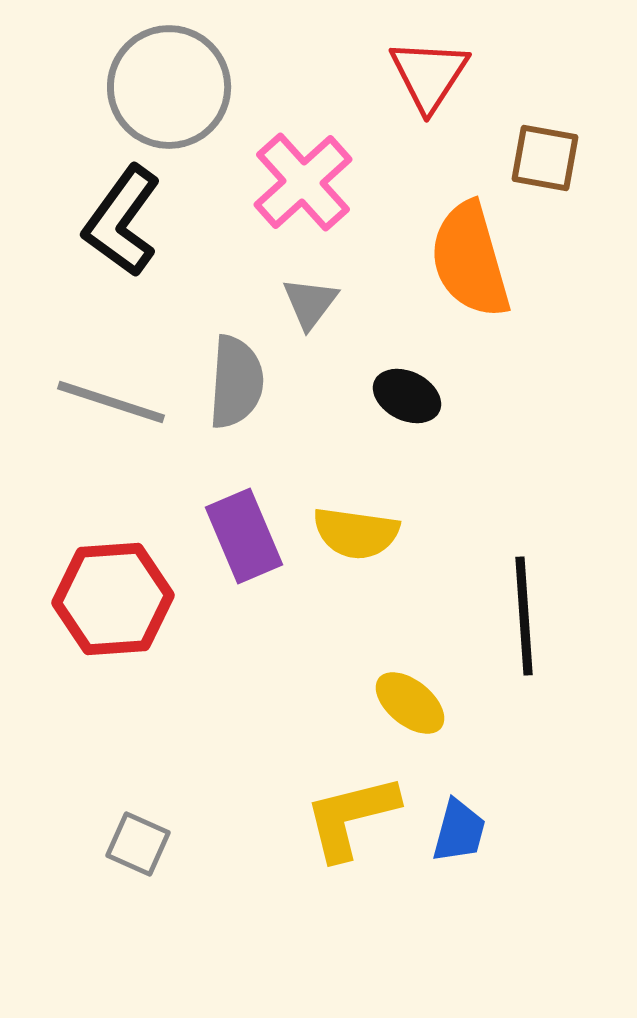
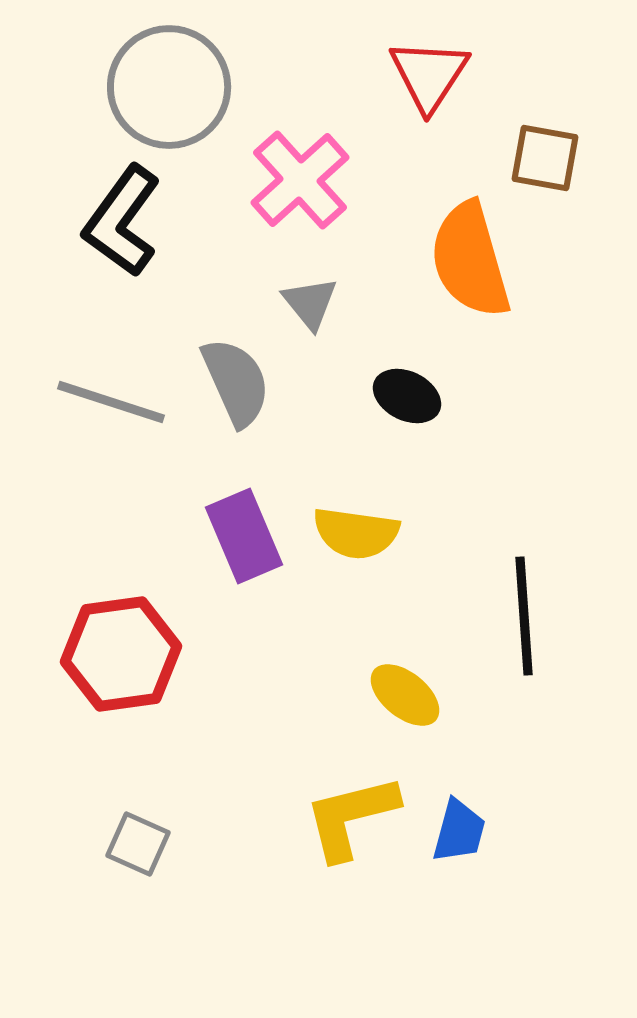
pink cross: moved 3 px left, 2 px up
gray triangle: rotated 16 degrees counterclockwise
gray semicircle: rotated 28 degrees counterclockwise
red hexagon: moved 8 px right, 55 px down; rotated 4 degrees counterclockwise
yellow ellipse: moved 5 px left, 8 px up
